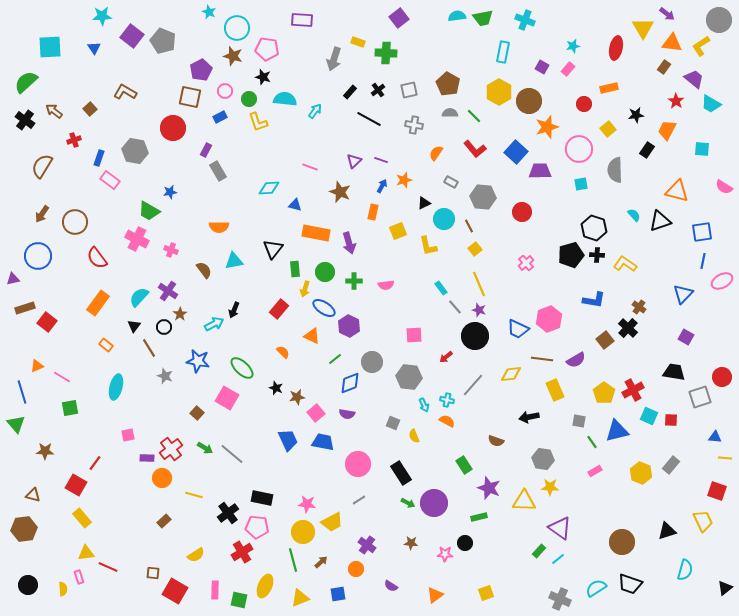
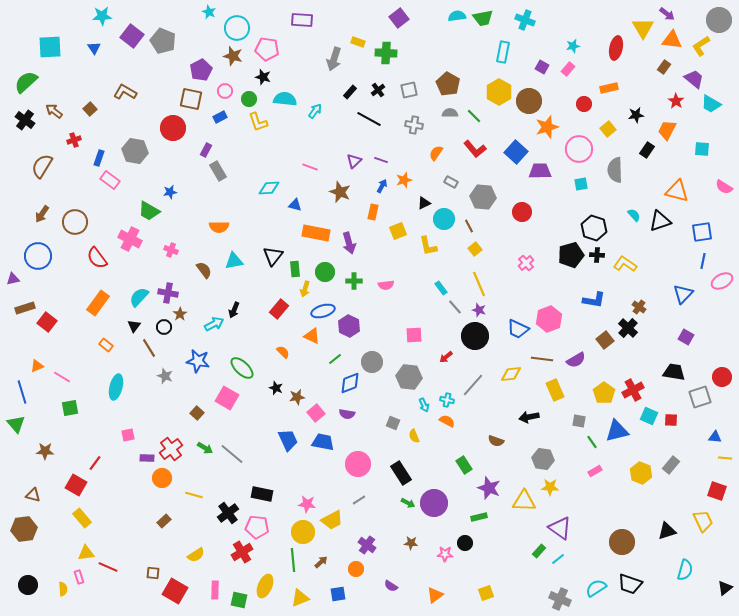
orange triangle at (672, 43): moved 3 px up
brown square at (190, 97): moved 1 px right, 2 px down
pink cross at (137, 239): moved 7 px left
black triangle at (273, 249): moved 7 px down
purple cross at (168, 291): moved 2 px down; rotated 24 degrees counterclockwise
blue ellipse at (324, 308): moved 1 px left, 3 px down; rotated 50 degrees counterclockwise
black rectangle at (262, 498): moved 4 px up
yellow trapezoid at (332, 522): moved 2 px up
green line at (293, 560): rotated 10 degrees clockwise
